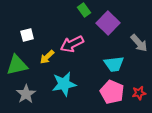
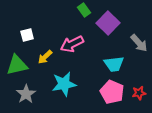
yellow arrow: moved 2 px left
